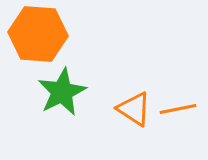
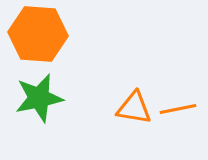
green star: moved 23 px left, 6 px down; rotated 15 degrees clockwise
orange triangle: moved 1 px up; rotated 24 degrees counterclockwise
